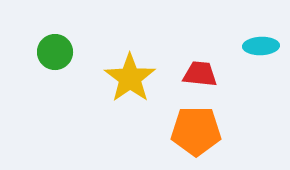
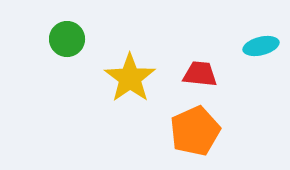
cyan ellipse: rotated 12 degrees counterclockwise
green circle: moved 12 px right, 13 px up
orange pentagon: moved 1 px left; rotated 24 degrees counterclockwise
